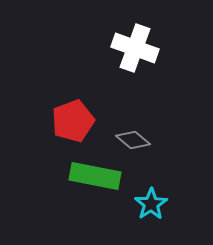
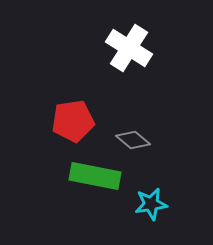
white cross: moved 6 px left; rotated 12 degrees clockwise
red pentagon: rotated 12 degrees clockwise
cyan star: rotated 24 degrees clockwise
